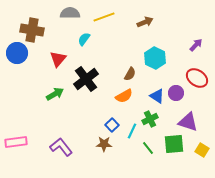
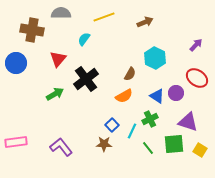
gray semicircle: moved 9 px left
blue circle: moved 1 px left, 10 px down
yellow square: moved 2 px left
